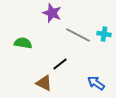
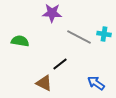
purple star: rotated 18 degrees counterclockwise
gray line: moved 1 px right, 2 px down
green semicircle: moved 3 px left, 2 px up
